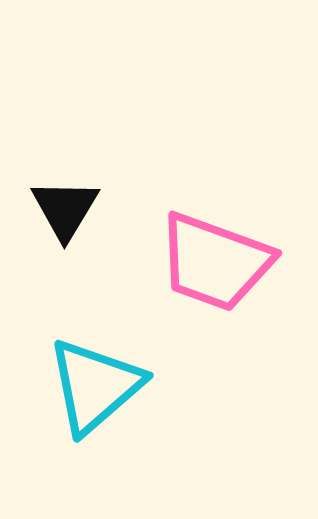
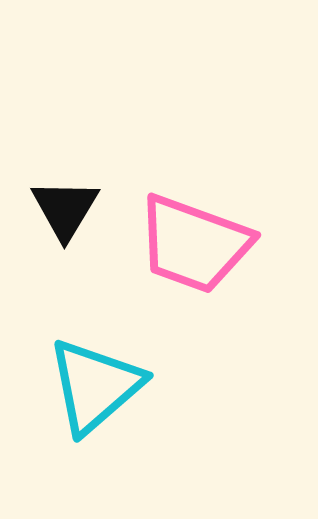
pink trapezoid: moved 21 px left, 18 px up
